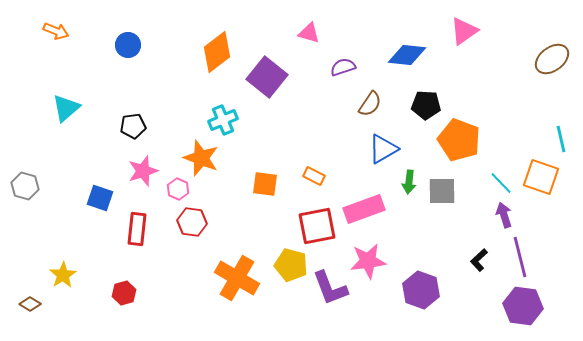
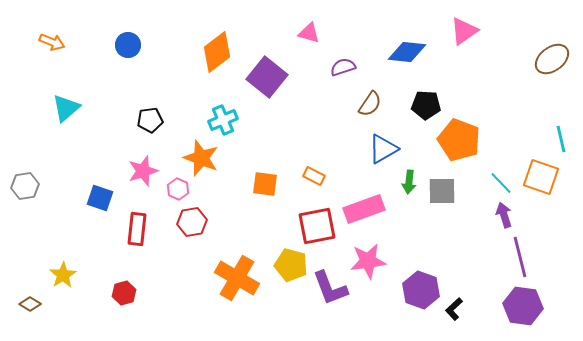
orange arrow at (56, 31): moved 4 px left, 11 px down
blue diamond at (407, 55): moved 3 px up
black pentagon at (133, 126): moved 17 px right, 6 px up
gray hexagon at (25, 186): rotated 24 degrees counterclockwise
red hexagon at (192, 222): rotated 16 degrees counterclockwise
black L-shape at (479, 260): moved 25 px left, 49 px down
